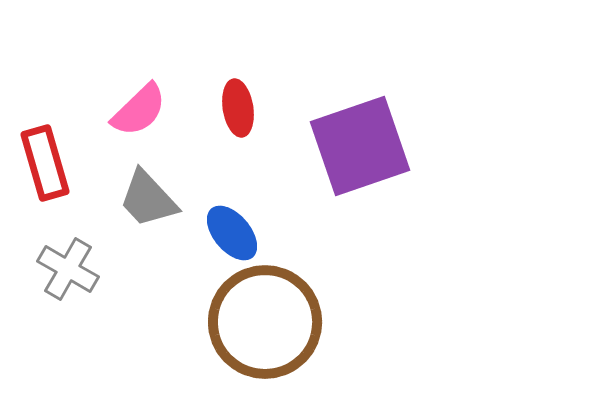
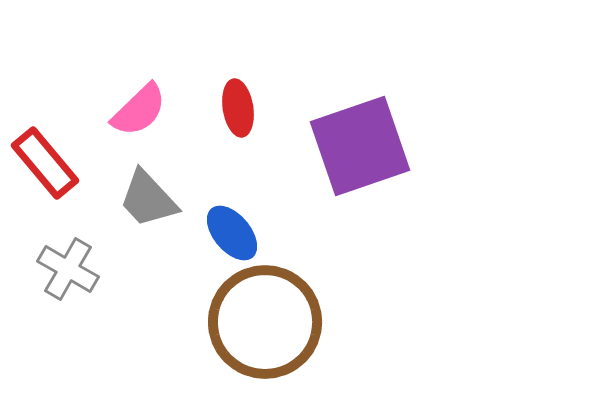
red rectangle: rotated 24 degrees counterclockwise
